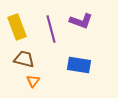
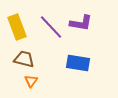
purple L-shape: moved 2 px down; rotated 10 degrees counterclockwise
purple line: moved 2 px up; rotated 28 degrees counterclockwise
blue rectangle: moved 1 px left, 2 px up
orange triangle: moved 2 px left
